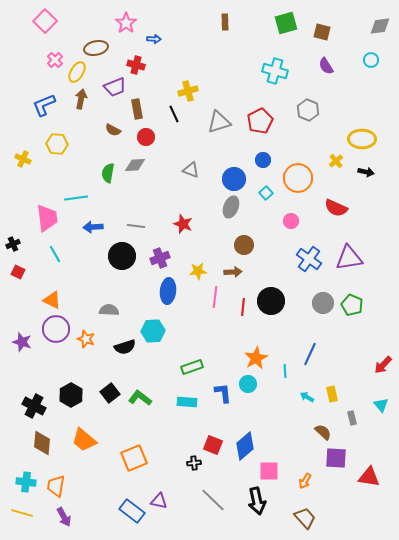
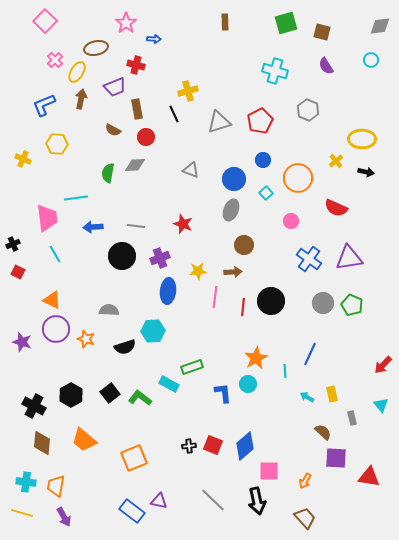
gray ellipse at (231, 207): moved 3 px down
cyan rectangle at (187, 402): moved 18 px left, 18 px up; rotated 24 degrees clockwise
black cross at (194, 463): moved 5 px left, 17 px up
